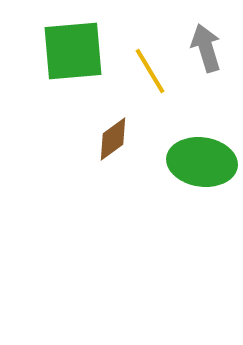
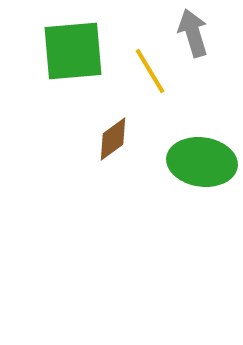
gray arrow: moved 13 px left, 15 px up
